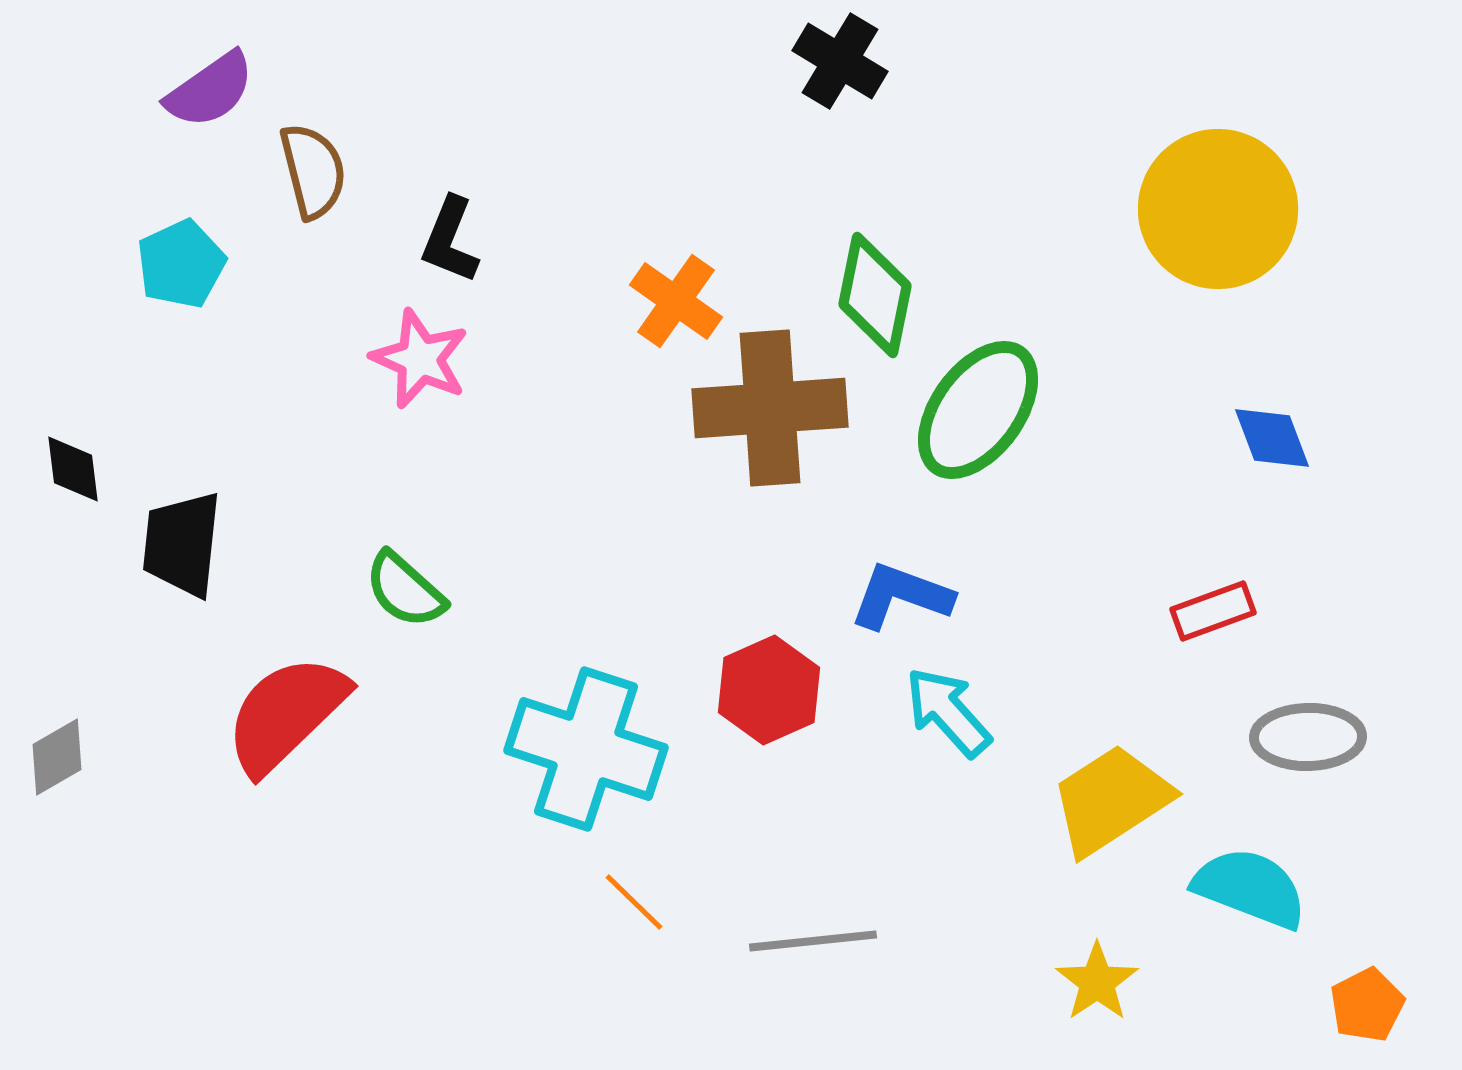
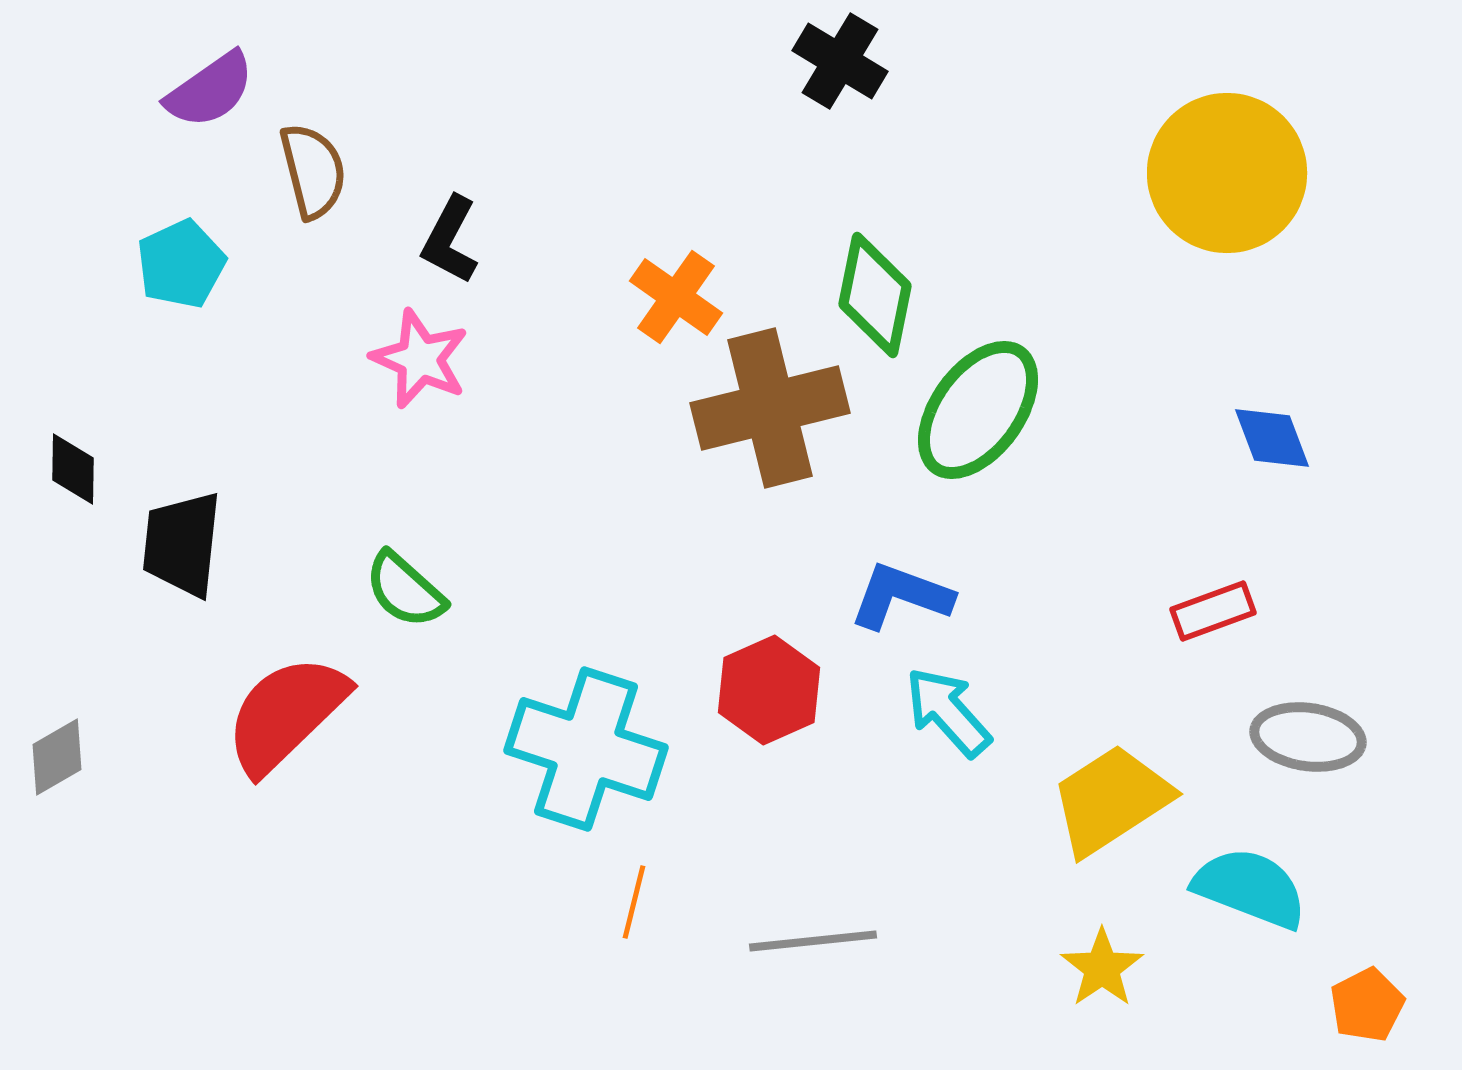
yellow circle: moved 9 px right, 36 px up
black L-shape: rotated 6 degrees clockwise
orange cross: moved 4 px up
brown cross: rotated 10 degrees counterclockwise
black diamond: rotated 8 degrees clockwise
gray ellipse: rotated 9 degrees clockwise
orange line: rotated 60 degrees clockwise
yellow star: moved 5 px right, 14 px up
